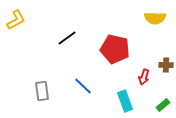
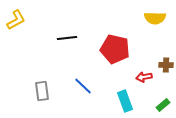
black line: rotated 30 degrees clockwise
red arrow: rotated 63 degrees clockwise
